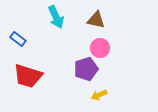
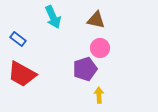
cyan arrow: moved 3 px left
purple pentagon: moved 1 px left
red trapezoid: moved 6 px left, 2 px up; rotated 12 degrees clockwise
yellow arrow: rotated 112 degrees clockwise
